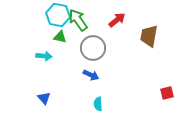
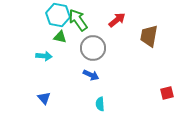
cyan semicircle: moved 2 px right
